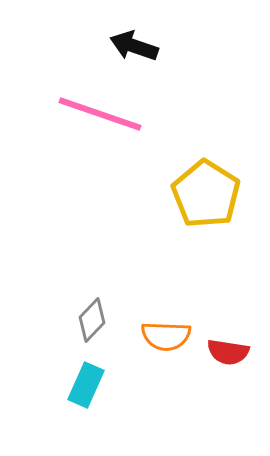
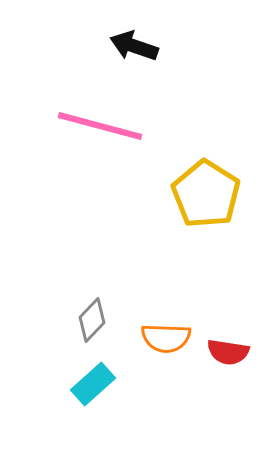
pink line: moved 12 px down; rotated 4 degrees counterclockwise
orange semicircle: moved 2 px down
cyan rectangle: moved 7 px right, 1 px up; rotated 24 degrees clockwise
